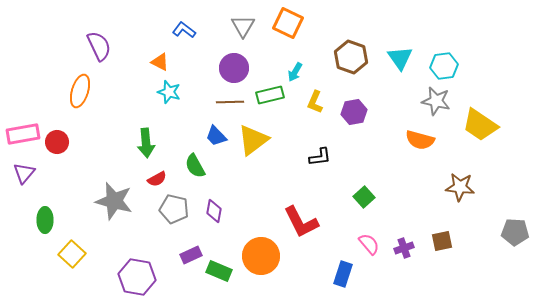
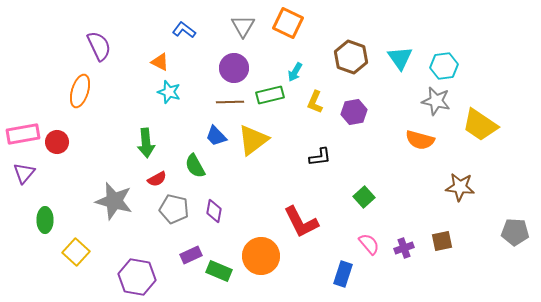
yellow square at (72, 254): moved 4 px right, 2 px up
